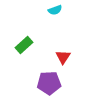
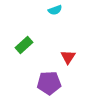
red triangle: moved 5 px right
